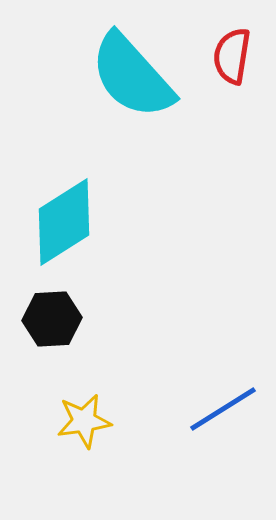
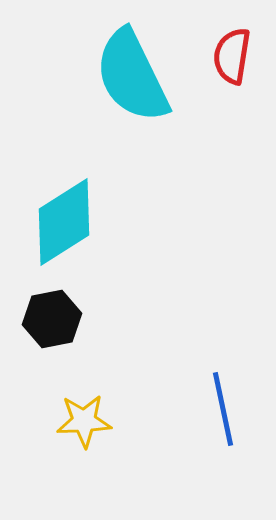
cyan semicircle: rotated 16 degrees clockwise
black hexagon: rotated 8 degrees counterclockwise
blue line: rotated 70 degrees counterclockwise
yellow star: rotated 6 degrees clockwise
